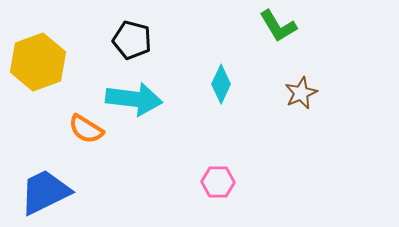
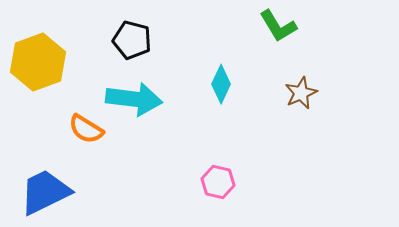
pink hexagon: rotated 12 degrees clockwise
